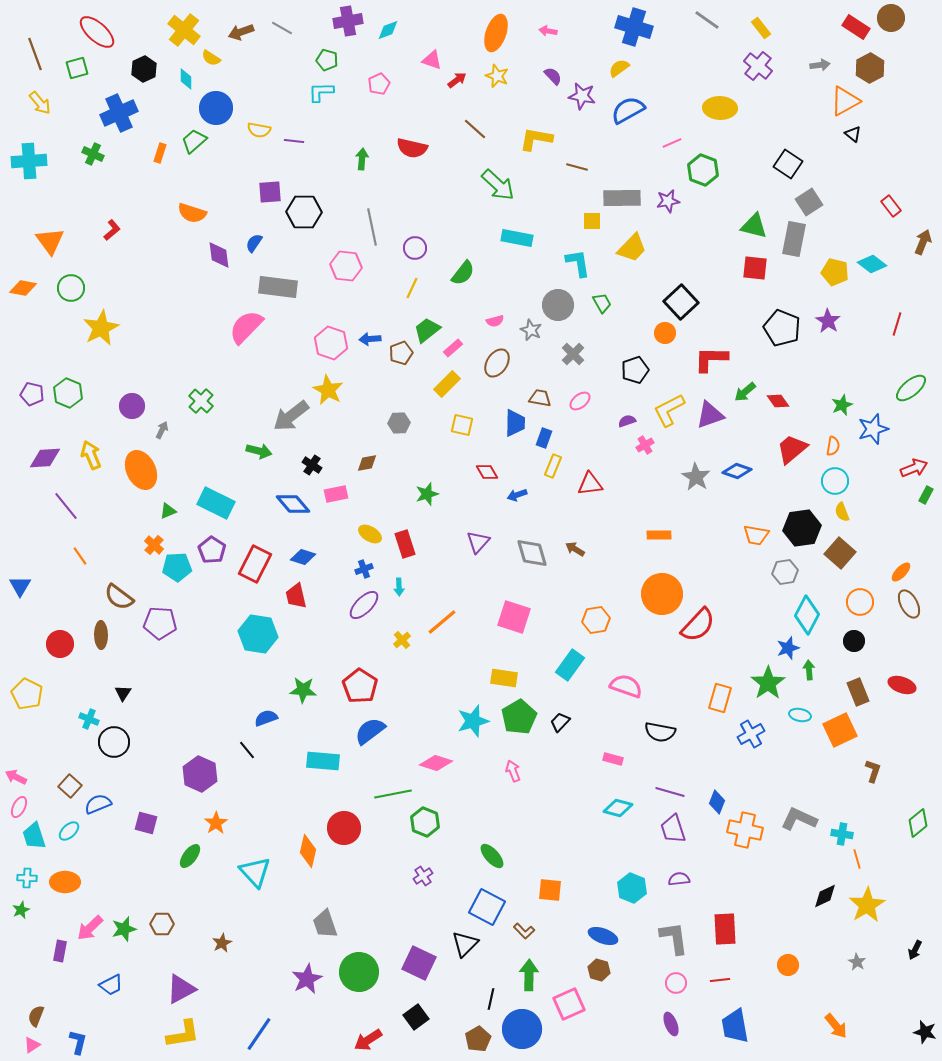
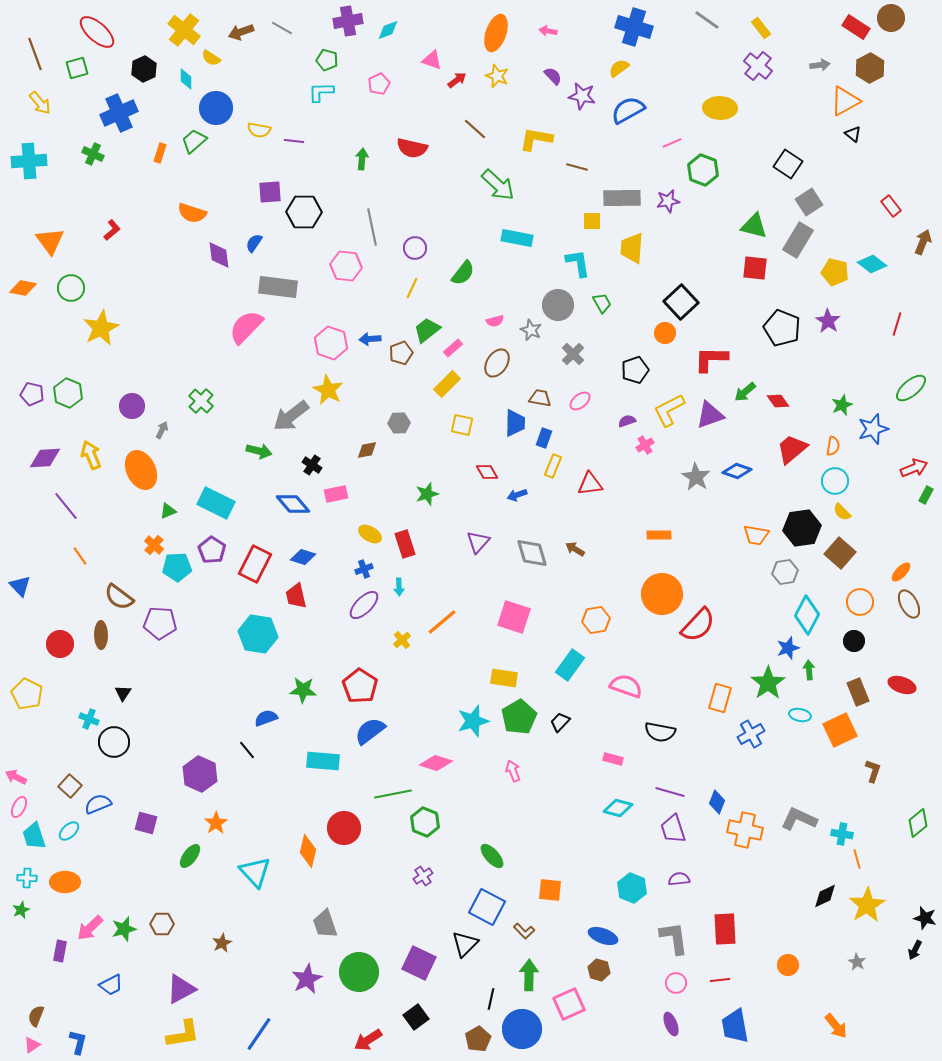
gray rectangle at (794, 239): moved 4 px right, 1 px down; rotated 20 degrees clockwise
yellow trapezoid at (632, 248): rotated 140 degrees clockwise
brown diamond at (367, 463): moved 13 px up
yellow semicircle at (842, 512): rotated 24 degrees counterclockwise
blue triangle at (20, 586): rotated 15 degrees counterclockwise
black star at (925, 1032): moved 114 px up
